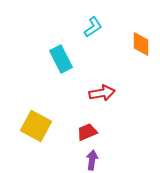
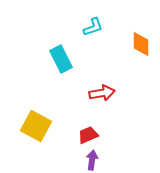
cyan L-shape: rotated 15 degrees clockwise
red trapezoid: moved 1 px right, 3 px down
